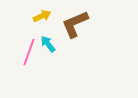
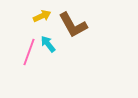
brown L-shape: moved 2 px left, 1 px down; rotated 96 degrees counterclockwise
